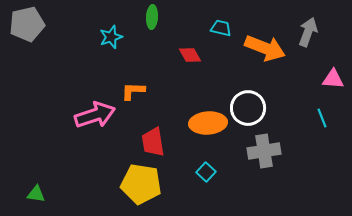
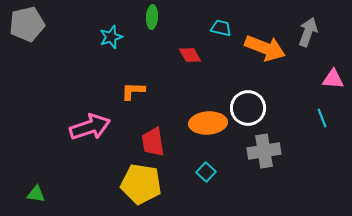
pink arrow: moved 5 px left, 12 px down
